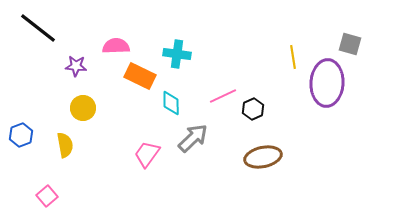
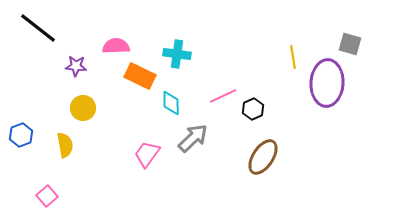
brown ellipse: rotated 45 degrees counterclockwise
